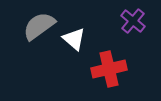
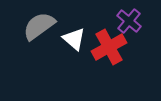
purple cross: moved 4 px left
red cross: moved 22 px up; rotated 16 degrees counterclockwise
